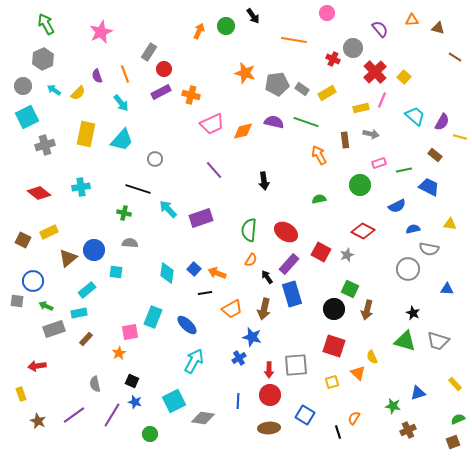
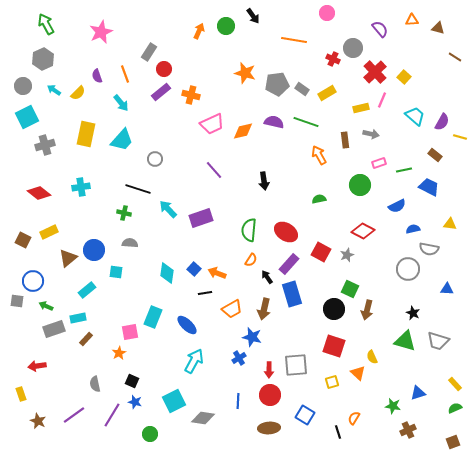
purple rectangle at (161, 92): rotated 12 degrees counterclockwise
cyan rectangle at (79, 313): moved 1 px left, 5 px down
green semicircle at (458, 419): moved 3 px left, 11 px up
